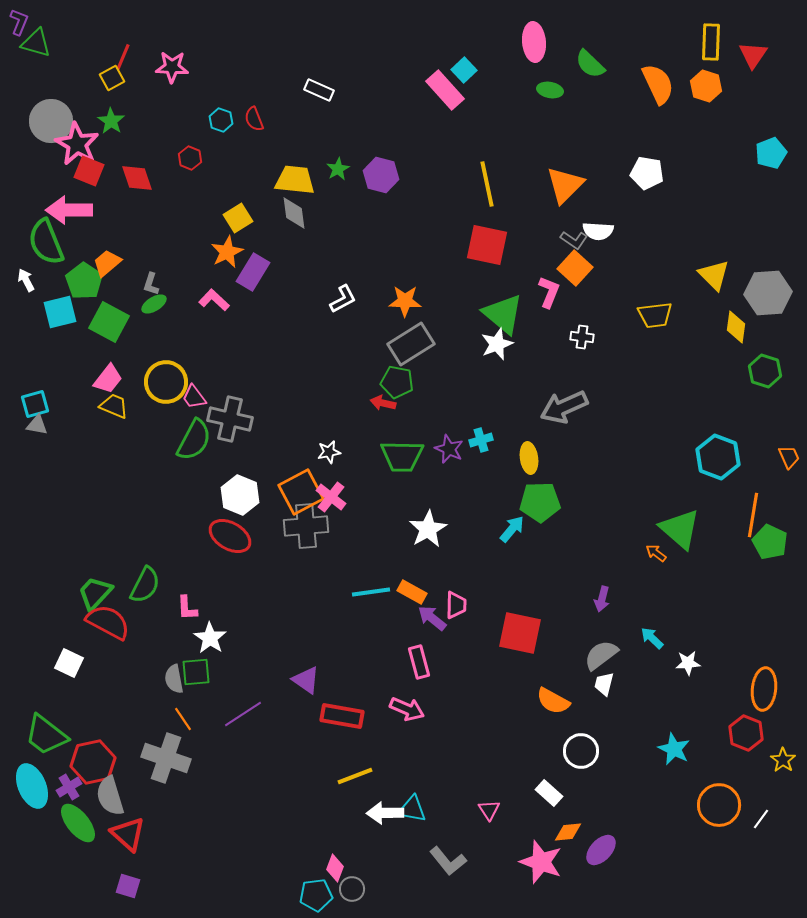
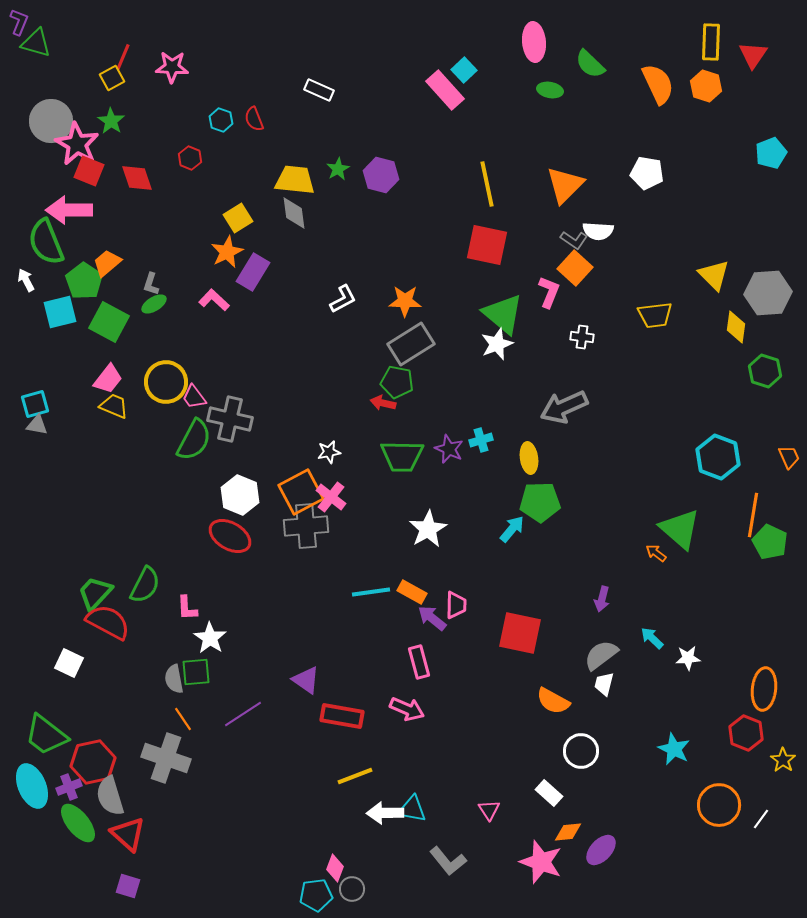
white star at (688, 663): moved 5 px up
purple cross at (69, 787): rotated 10 degrees clockwise
